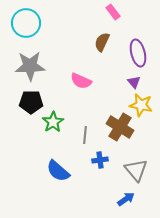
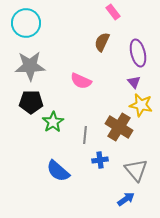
brown cross: moved 1 px left
